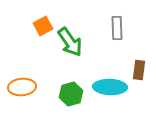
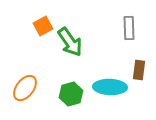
gray rectangle: moved 12 px right
orange ellipse: moved 3 px right, 1 px down; rotated 48 degrees counterclockwise
